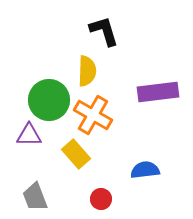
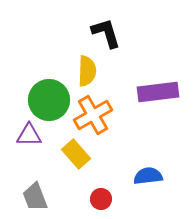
black L-shape: moved 2 px right, 2 px down
orange cross: rotated 30 degrees clockwise
blue semicircle: moved 3 px right, 6 px down
